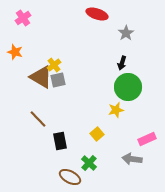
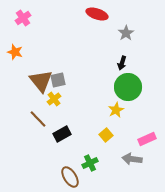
yellow cross: moved 34 px down
brown triangle: moved 4 px down; rotated 20 degrees clockwise
yellow star: rotated 14 degrees counterclockwise
yellow square: moved 9 px right, 1 px down
black rectangle: moved 2 px right, 7 px up; rotated 72 degrees clockwise
green cross: moved 1 px right; rotated 21 degrees clockwise
brown ellipse: rotated 30 degrees clockwise
